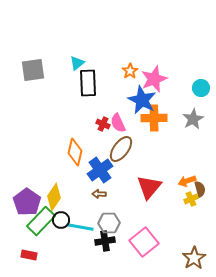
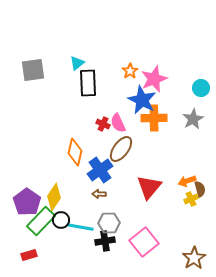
red rectangle: rotated 28 degrees counterclockwise
